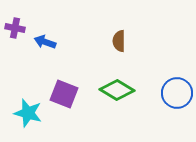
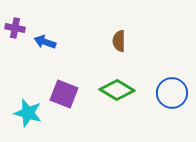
blue circle: moved 5 px left
